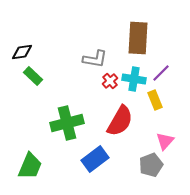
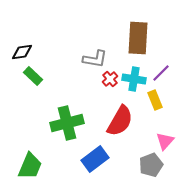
red cross: moved 2 px up
